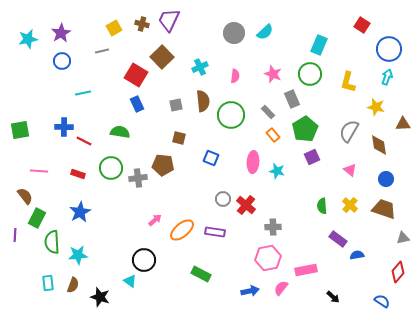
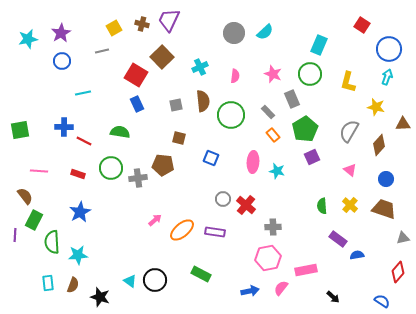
brown diamond at (379, 145): rotated 50 degrees clockwise
green rectangle at (37, 218): moved 3 px left, 2 px down
black circle at (144, 260): moved 11 px right, 20 px down
